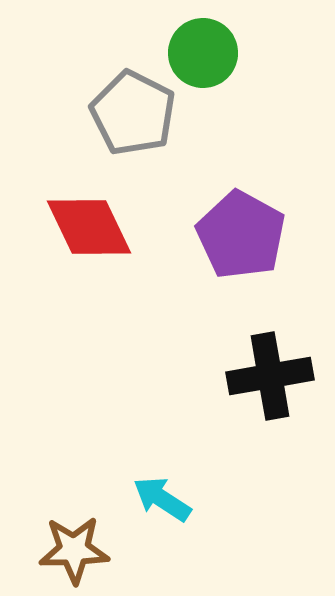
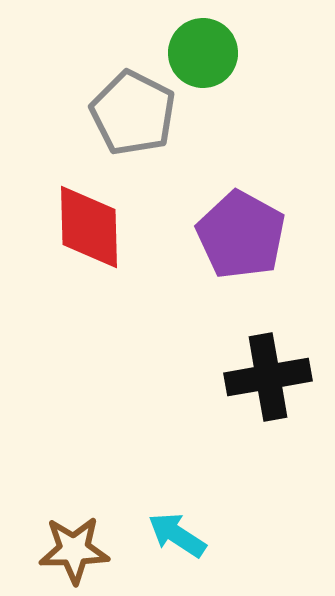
red diamond: rotated 24 degrees clockwise
black cross: moved 2 px left, 1 px down
cyan arrow: moved 15 px right, 36 px down
